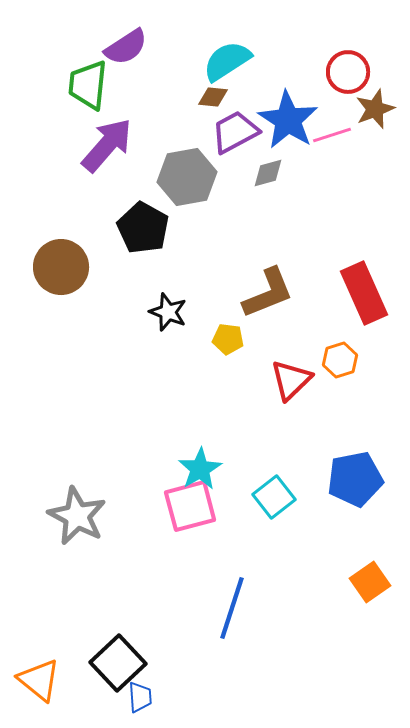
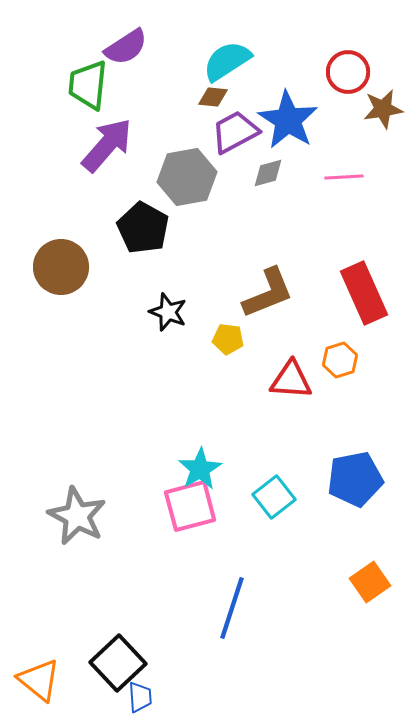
brown star: moved 8 px right; rotated 12 degrees clockwise
pink line: moved 12 px right, 42 px down; rotated 15 degrees clockwise
red triangle: rotated 48 degrees clockwise
